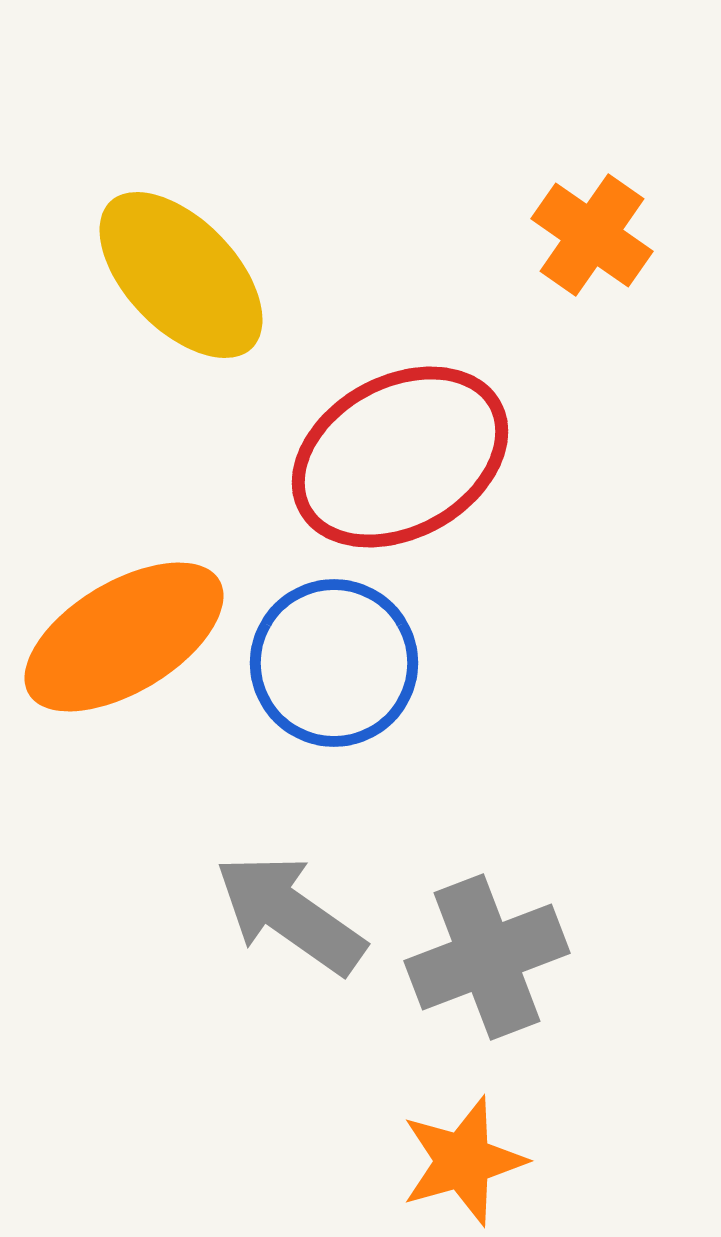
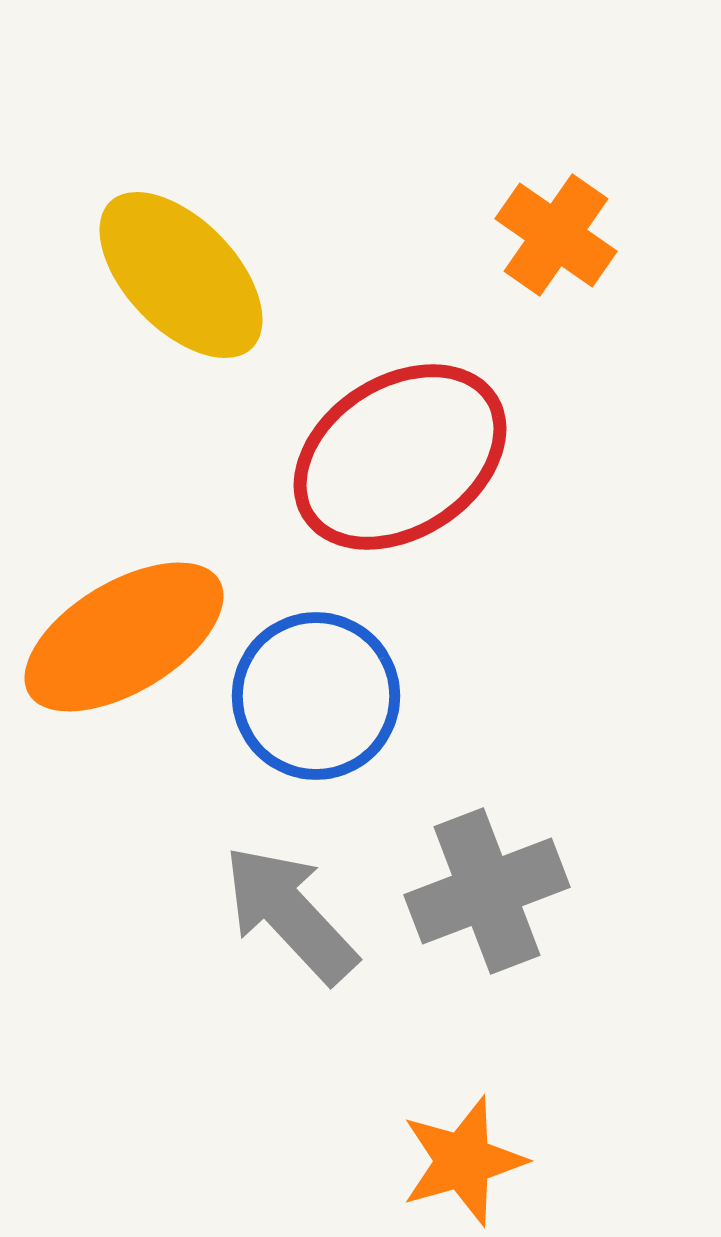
orange cross: moved 36 px left
red ellipse: rotated 4 degrees counterclockwise
blue circle: moved 18 px left, 33 px down
gray arrow: rotated 12 degrees clockwise
gray cross: moved 66 px up
